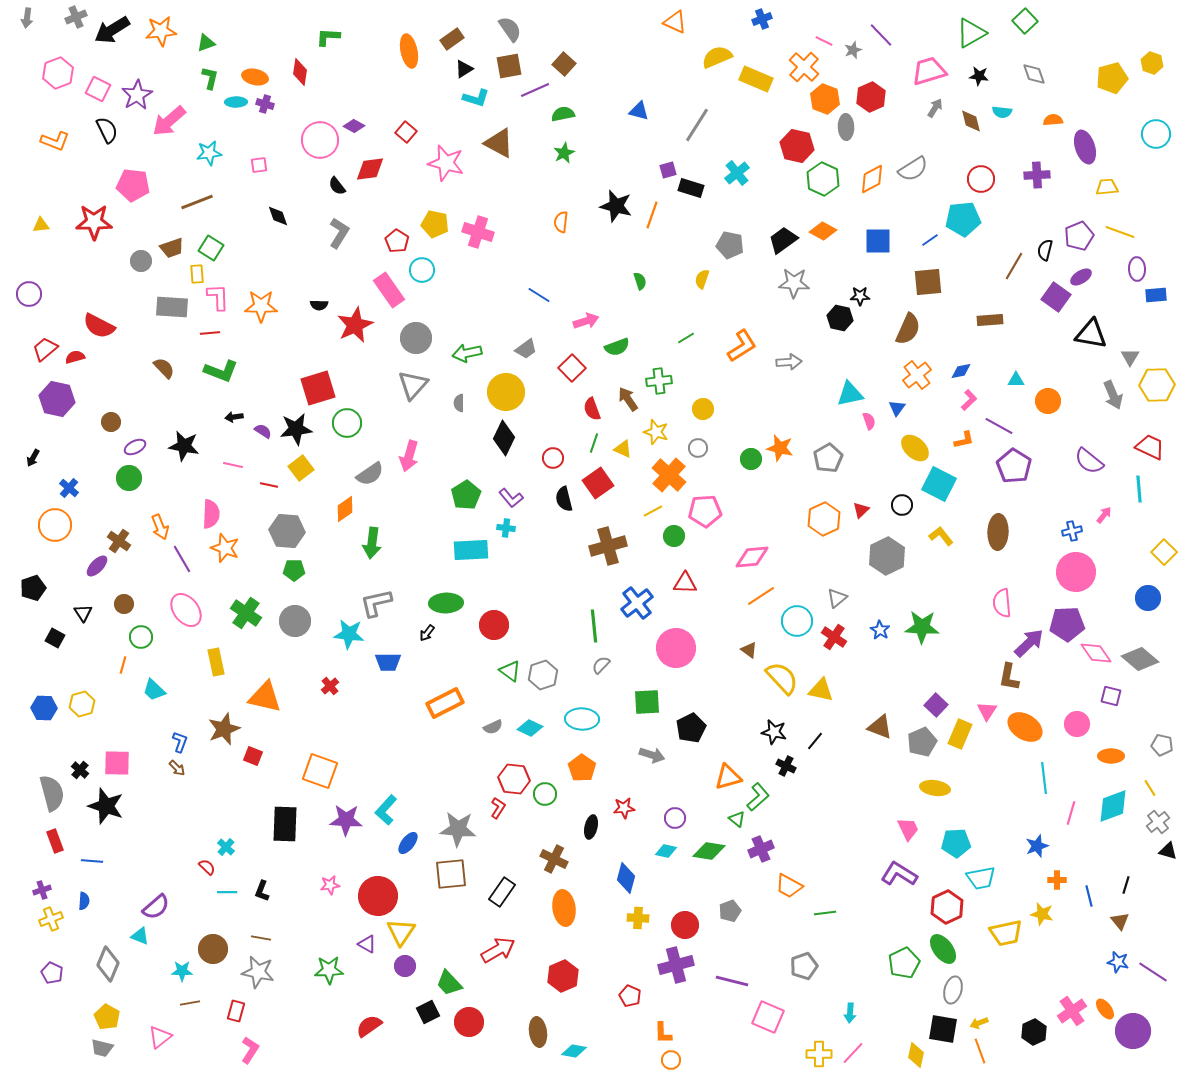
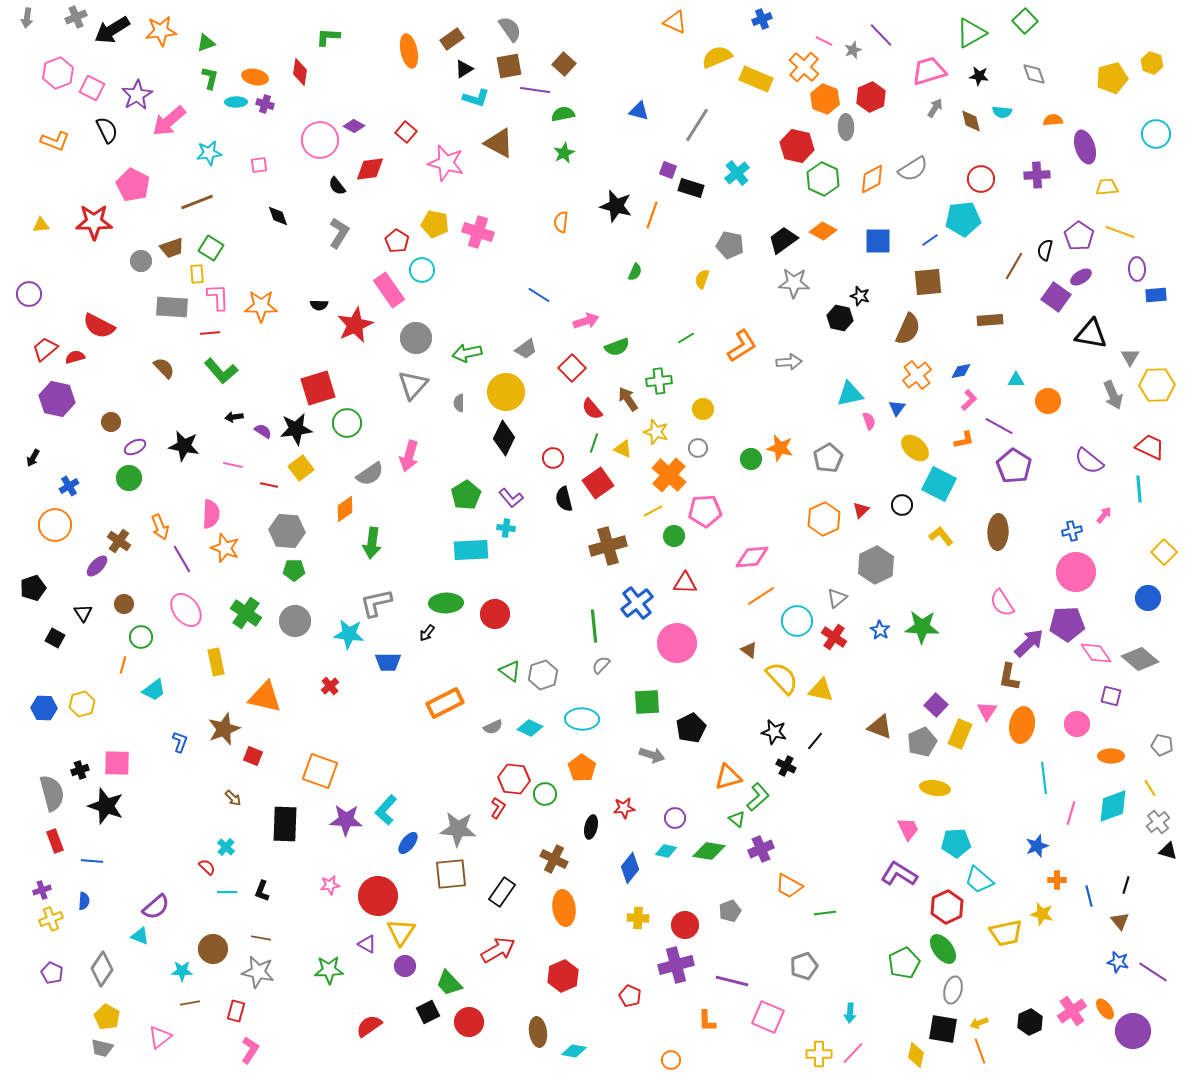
pink square at (98, 89): moved 6 px left, 1 px up
purple line at (535, 90): rotated 32 degrees clockwise
purple square at (668, 170): rotated 36 degrees clockwise
pink pentagon at (133, 185): rotated 20 degrees clockwise
purple pentagon at (1079, 236): rotated 16 degrees counterclockwise
green semicircle at (640, 281): moved 5 px left, 9 px up; rotated 42 degrees clockwise
black star at (860, 296): rotated 18 degrees clockwise
green L-shape at (221, 371): rotated 28 degrees clockwise
red semicircle at (592, 409): rotated 20 degrees counterclockwise
blue cross at (69, 488): moved 2 px up; rotated 18 degrees clockwise
gray hexagon at (887, 556): moved 11 px left, 9 px down
pink semicircle at (1002, 603): rotated 28 degrees counterclockwise
red circle at (494, 625): moved 1 px right, 11 px up
pink circle at (676, 648): moved 1 px right, 5 px up
cyan trapezoid at (154, 690): rotated 80 degrees counterclockwise
orange ellipse at (1025, 727): moved 3 px left, 2 px up; rotated 68 degrees clockwise
brown arrow at (177, 768): moved 56 px right, 30 px down
black cross at (80, 770): rotated 30 degrees clockwise
blue diamond at (626, 878): moved 4 px right, 10 px up; rotated 24 degrees clockwise
cyan trapezoid at (981, 878): moved 2 px left, 2 px down; rotated 52 degrees clockwise
gray diamond at (108, 964): moved 6 px left, 5 px down; rotated 12 degrees clockwise
black hexagon at (1034, 1032): moved 4 px left, 10 px up
orange L-shape at (663, 1033): moved 44 px right, 12 px up
